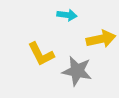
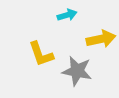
cyan arrow: rotated 24 degrees counterclockwise
yellow L-shape: rotated 8 degrees clockwise
